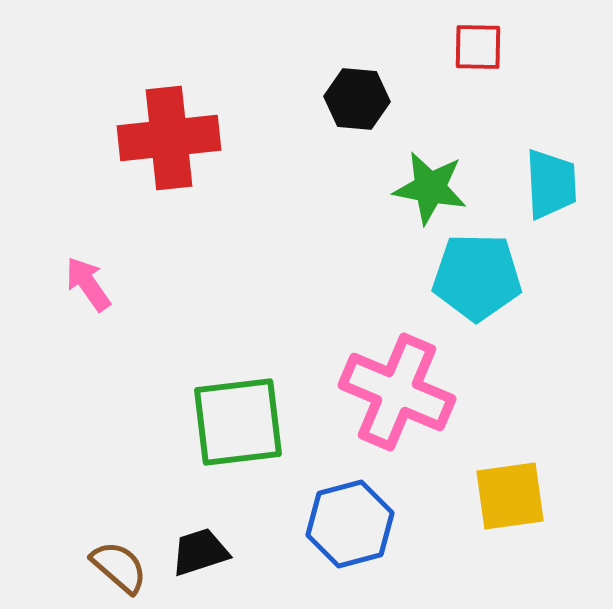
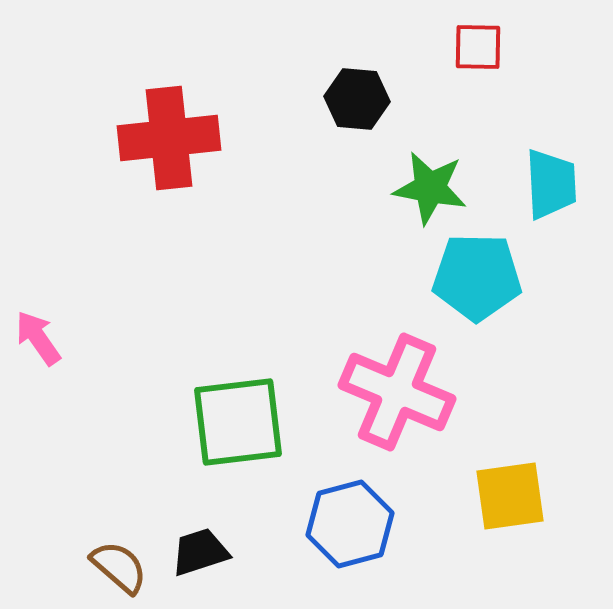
pink arrow: moved 50 px left, 54 px down
